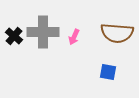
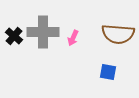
brown semicircle: moved 1 px right, 1 px down
pink arrow: moved 1 px left, 1 px down
